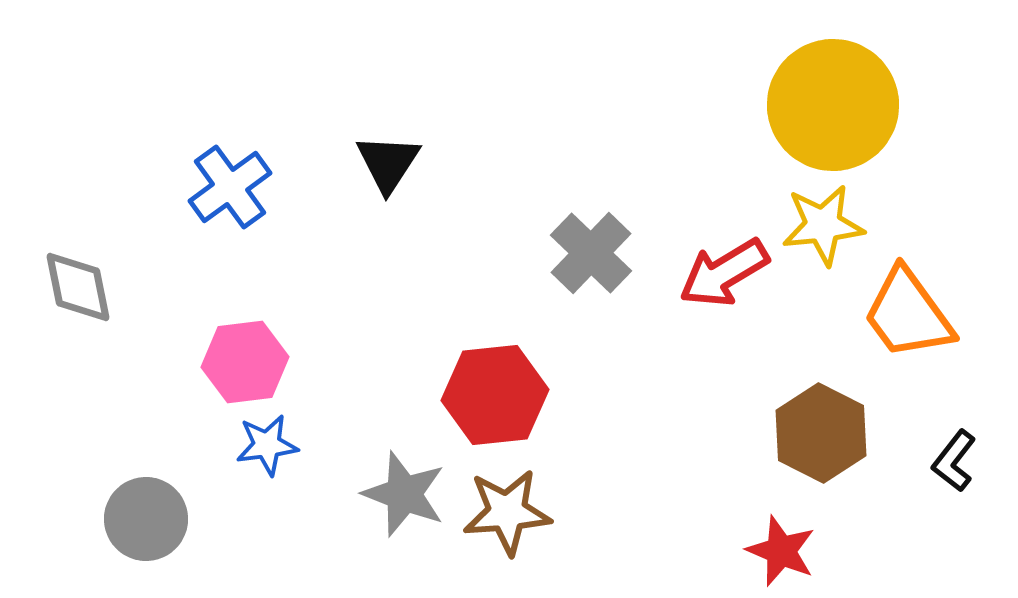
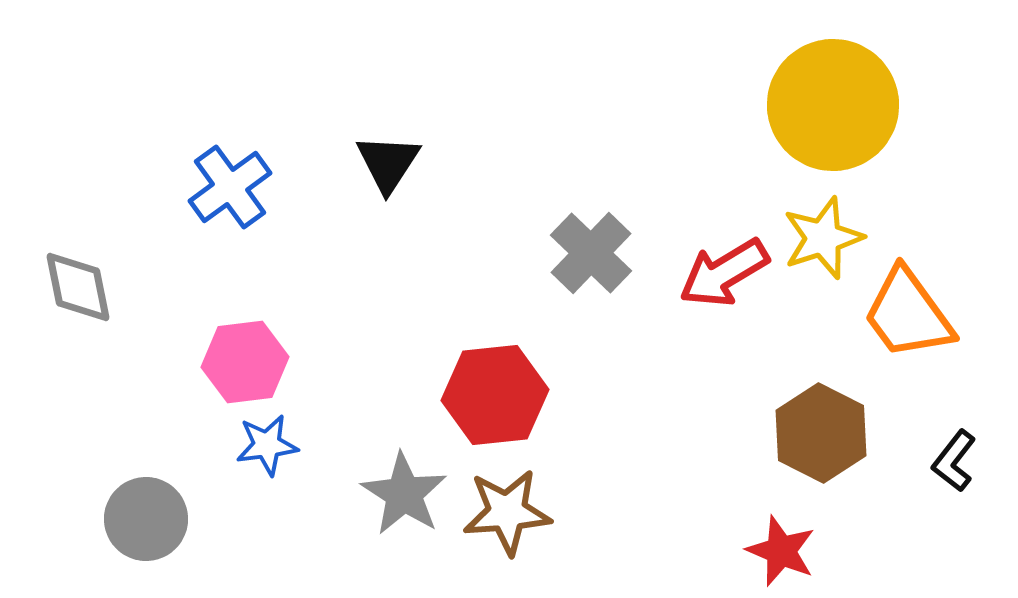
yellow star: moved 13 px down; rotated 12 degrees counterclockwise
gray star: rotated 12 degrees clockwise
